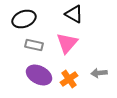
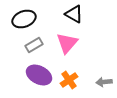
gray rectangle: rotated 42 degrees counterclockwise
gray arrow: moved 5 px right, 9 px down
orange cross: moved 1 px down
